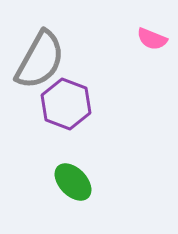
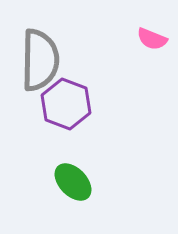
gray semicircle: rotated 28 degrees counterclockwise
